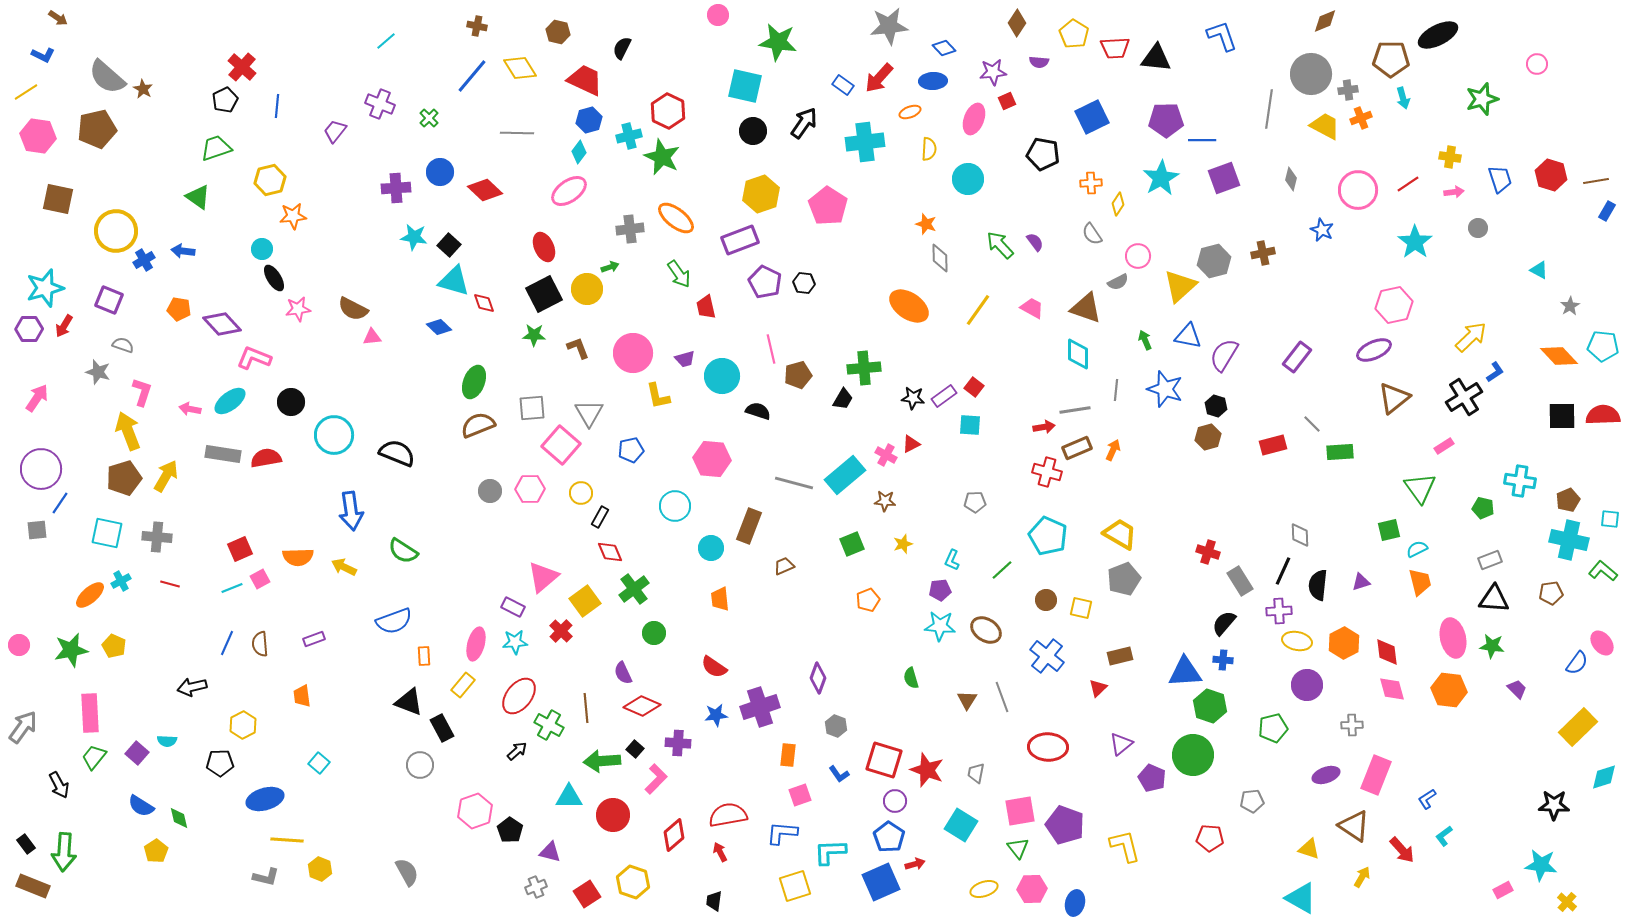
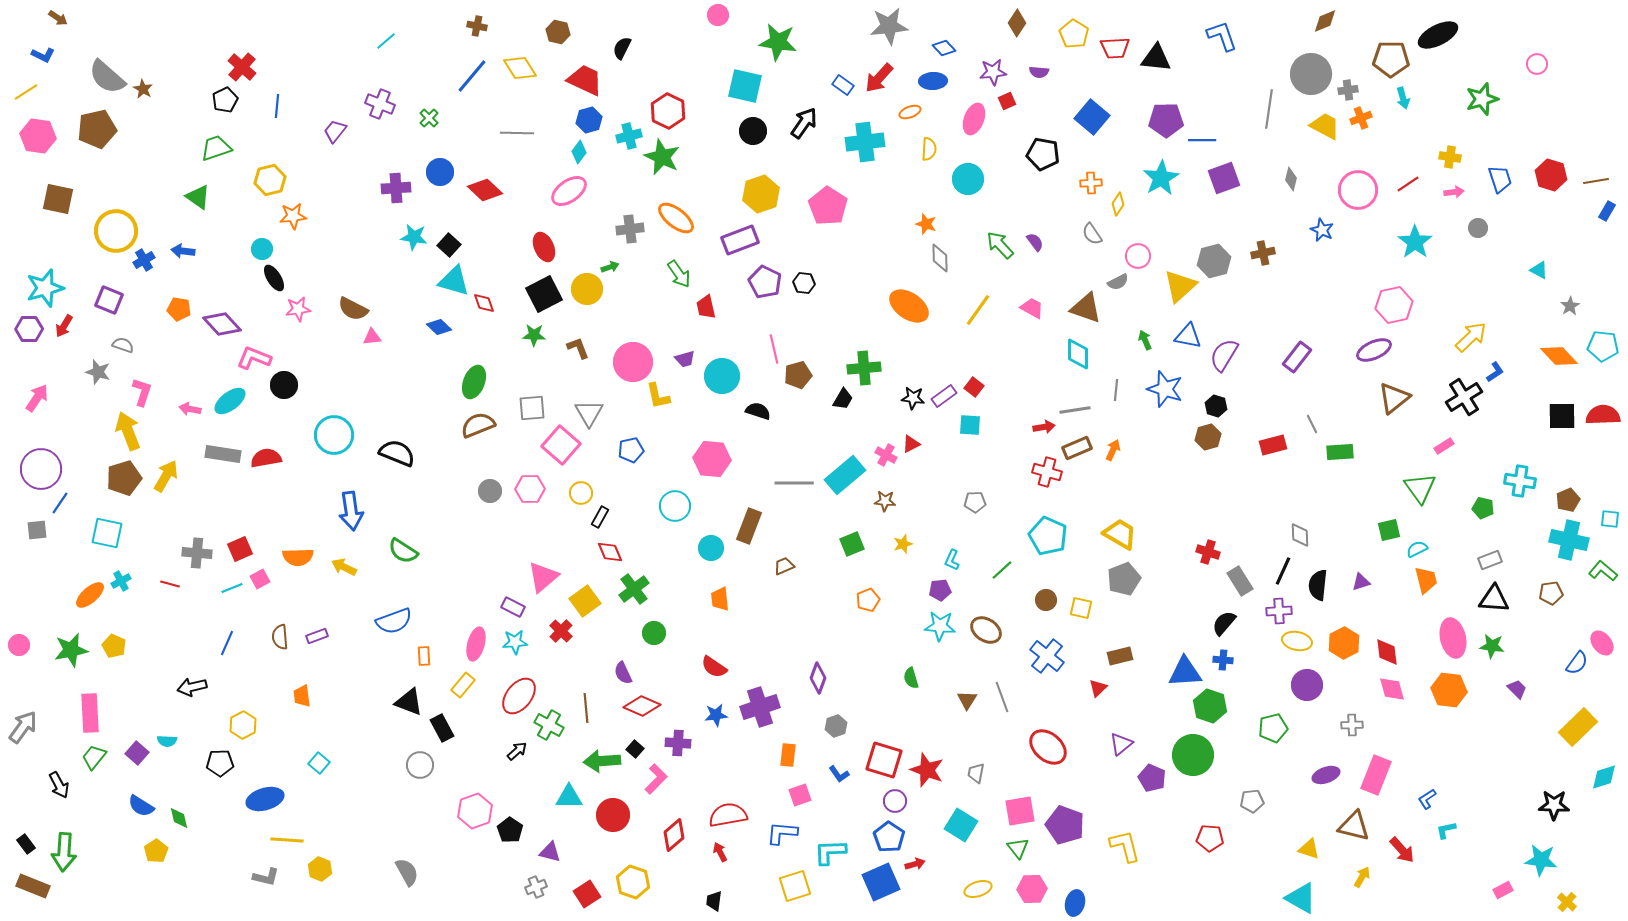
purple semicircle at (1039, 62): moved 10 px down
blue square at (1092, 117): rotated 24 degrees counterclockwise
pink line at (771, 349): moved 3 px right
pink circle at (633, 353): moved 9 px down
black circle at (291, 402): moved 7 px left, 17 px up
gray line at (1312, 424): rotated 18 degrees clockwise
gray line at (794, 483): rotated 15 degrees counterclockwise
gray cross at (157, 537): moved 40 px right, 16 px down
orange trapezoid at (1420, 582): moved 6 px right, 2 px up
purple rectangle at (314, 639): moved 3 px right, 3 px up
brown semicircle at (260, 644): moved 20 px right, 7 px up
gray hexagon at (836, 726): rotated 20 degrees clockwise
red ellipse at (1048, 747): rotated 39 degrees clockwise
brown triangle at (1354, 826): rotated 20 degrees counterclockwise
cyan L-shape at (1444, 836): moved 2 px right, 6 px up; rotated 25 degrees clockwise
cyan star at (1541, 865): moved 5 px up
yellow ellipse at (984, 889): moved 6 px left
